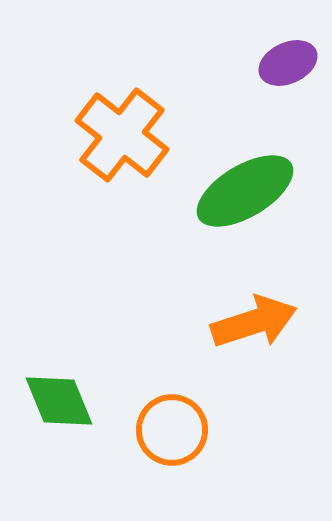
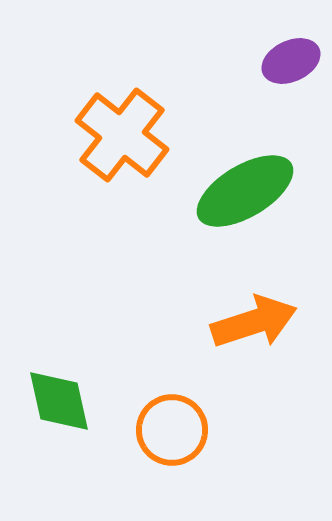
purple ellipse: moved 3 px right, 2 px up
green diamond: rotated 10 degrees clockwise
